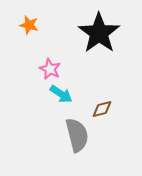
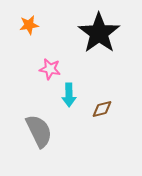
orange star: rotated 24 degrees counterclockwise
pink star: rotated 15 degrees counterclockwise
cyan arrow: moved 8 px right, 1 px down; rotated 55 degrees clockwise
gray semicircle: moved 38 px left, 4 px up; rotated 12 degrees counterclockwise
